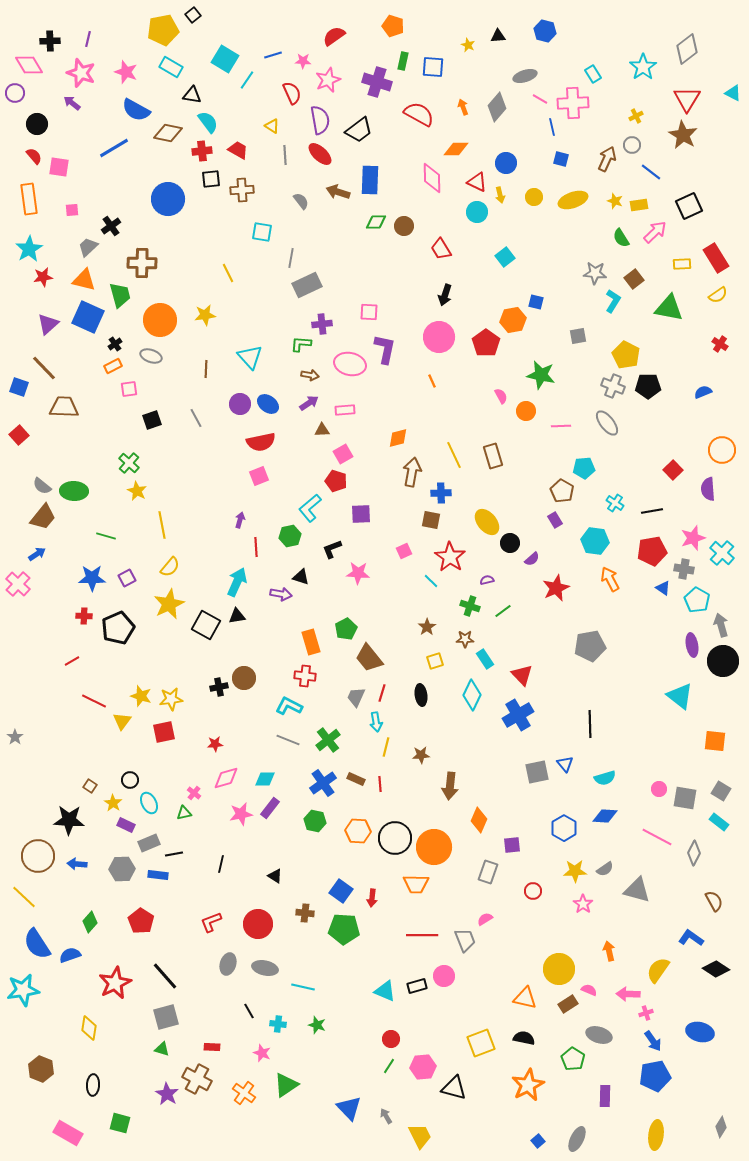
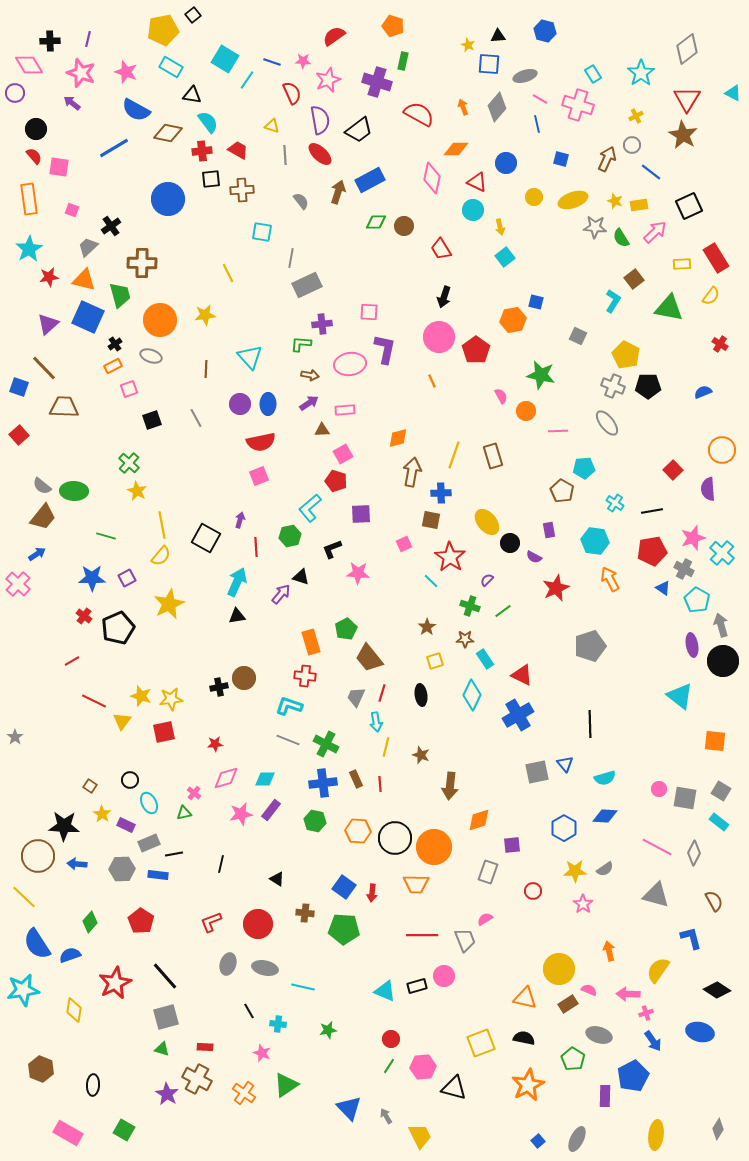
blue line at (273, 55): moved 1 px left, 7 px down; rotated 36 degrees clockwise
blue square at (433, 67): moved 56 px right, 3 px up
cyan star at (643, 67): moved 2 px left, 6 px down
pink cross at (573, 103): moved 5 px right, 2 px down; rotated 20 degrees clockwise
black circle at (37, 124): moved 1 px left, 5 px down
yellow triangle at (272, 126): rotated 14 degrees counterclockwise
blue line at (552, 127): moved 15 px left, 3 px up
pink diamond at (432, 178): rotated 12 degrees clockwise
blue rectangle at (370, 180): rotated 60 degrees clockwise
brown arrow at (338, 192): rotated 90 degrees clockwise
yellow arrow at (500, 195): moved 32 px down
pink square at (72, 210): rotated 24 degrees clockwise
cyan circle at (477, 212): moved 4 px left, 2 px up
gray star at (595, 273): moved 46 px up
red star at (43, 277): moved 6 px right
black arrow at (445, 295): moved 1 px left, 2 px down
yellow semicircle at (718, 295): moved 7 px left, 1 px down; rotated 18 degrees counterclockwise
gray square at (578, 336): rotated 36 degrees clockwise
red pentagon at (486, 343): moved 10 px left, 7 px down
pink ellipse at (350, 364): rotated 20 degrees counterclockwise
pink square at (129, 389): rotated 12 degrees counterclockwise
blue ellipse at (268, 404): rotated 55 degrees clockwise
pink line at (561, 426): moved 3 px left, 5 px down
yellow line at (454, 455): rotated 44 degrees clockwise
purple rectangle at (555, 520): moved 6 px left, 10 px down; rotated 21 degrees clockwise
pink square at (404, 551): moved 7 px up
purple semicircle at (532, 559): moved 2 px right, 2 px up; rotated 70 degrees clockwise
yellow semicircle at (170, 567): moved 9 px left, 11 px up
gray cross at (684, 569): rotated 18 degrees clockwise
purple semicircle at (487, 580): rotated 32 degrees counterclockwise
purple arrow at (281, 594): rotated 60 degrees counterclockwise
red cross at (84, 616): rotated 35 degrees clockwise
black square at (206, 625): moved 87 px up
gray pentagon at (590, 646): rotated 8 degrees counterclockwise
red triangle at (522, 675): rotated 20 degrees counterclockwise
cyan L-shape at (289, 706): rotated 8 degrees counterclockwise
green cross at (328, 740): moved 2 px left, 4 px down; rotated 25 degrees counterclockwise
brown star at (421, 755): rotated 24 degrees clockwise
brown rectangle at (356, 779): rotated 42 degrees clockwise
blue cross at (323, 783): rotated 28 degrees clockwise
yellow star at (113, 803): moved 11 px left, 11 px down
purple rectangle at (270, 808): moved 1 px right, 2 px down
black star at (69, 820): moved 5 px left, 6 px down
orange diamond at (479, 820): rotated 50 degrees clockwise
pink line at (657, 837): moved 10 px down
black triangle at (275, 876): moved 2 px right, 3 px down
gray triangle at (637, 890): moved 19 px right, 5 px down
blue square at (341, 891): moved 3 px right, 4 px up
red arrow at (372, 898): moved 5 px up
blue L-shape at (691, 938): rotated 40 degrees clockwise
black diamond at (716, 969): moved 1 px right, 21 px down
green star at (317, 1025): moved 11 px right, 5 px down; rotated 30 degrees counterclockwise
yellow diamond at (89, 1028): moved 15 px left, 18 px up
red rectangle at (212, 1047): moved 7 px left
blue pentagon at (655, 1076): moved 22 px left; rotated 16 degrees counterclockwise
green square at (120, 1123): moved 4 px right, 7 px down; rotated 15 degrees clockwise
gray diamond at (721, 1127): moved 3 px left, 2 px down
